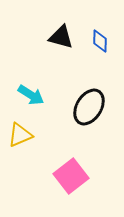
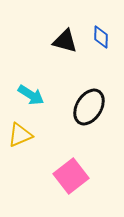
black triangle: moved 4 px right, 4 px down
blue diamond: moved 1 px right, 4 px up
